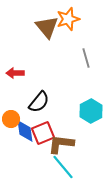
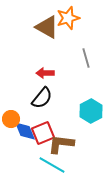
orange star: moved 1 px up
brown triangle: rotated 20 degrees counterclockwise
red arrow: moved 30 px right
black semicircle: moved 3 px right, 4 px up
blue diamond: rotated 15 degrees counterclockwise
cyan line: moved 11 px left, 2 px up; rotated 20 degrees counterclockwise
